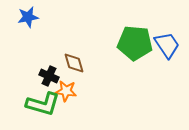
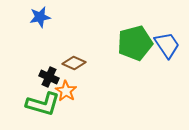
blue star: moved 12 px right
green pentagon: rotated 20 degrees counterclockwise
brown diamond: rotated 50 degrees counterclockwise
black cross: moved 1 px down
orange star: rotated 25 degrees clockwise
